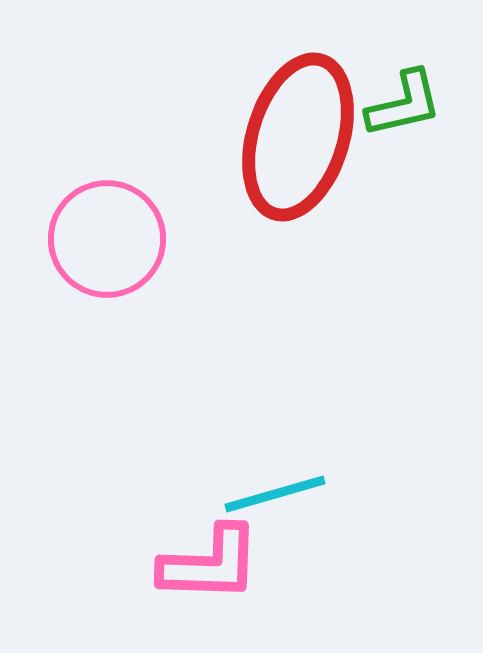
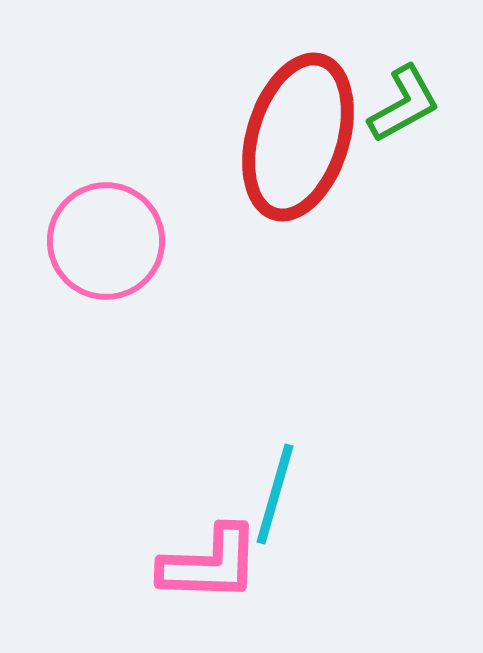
green L-shape: rotated 16 degrees counterclockwise
pink circle: moved 1 px left, 2 px down
cyan line: rotated 58 degrees counterclockwise
